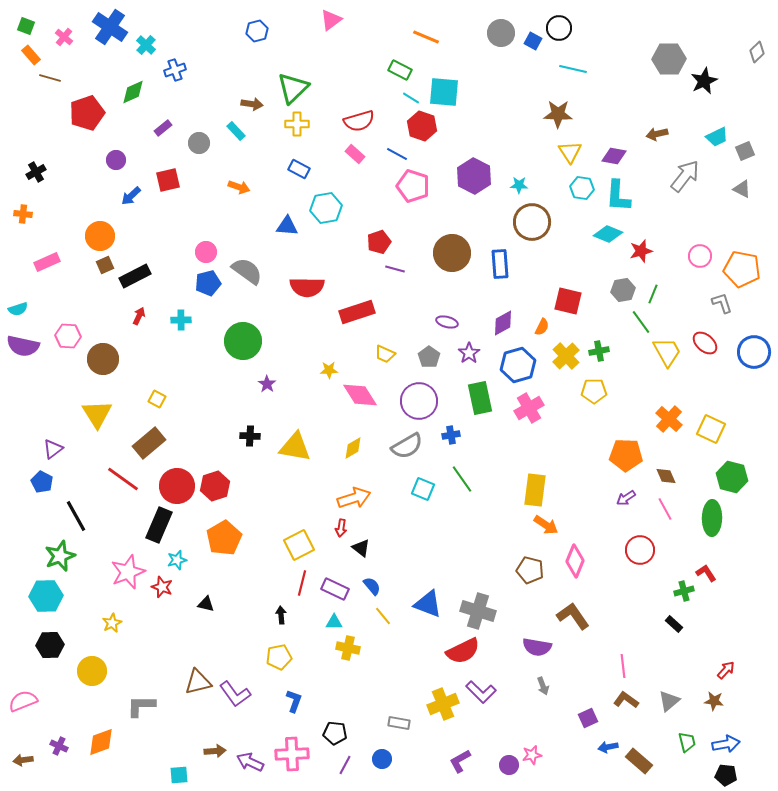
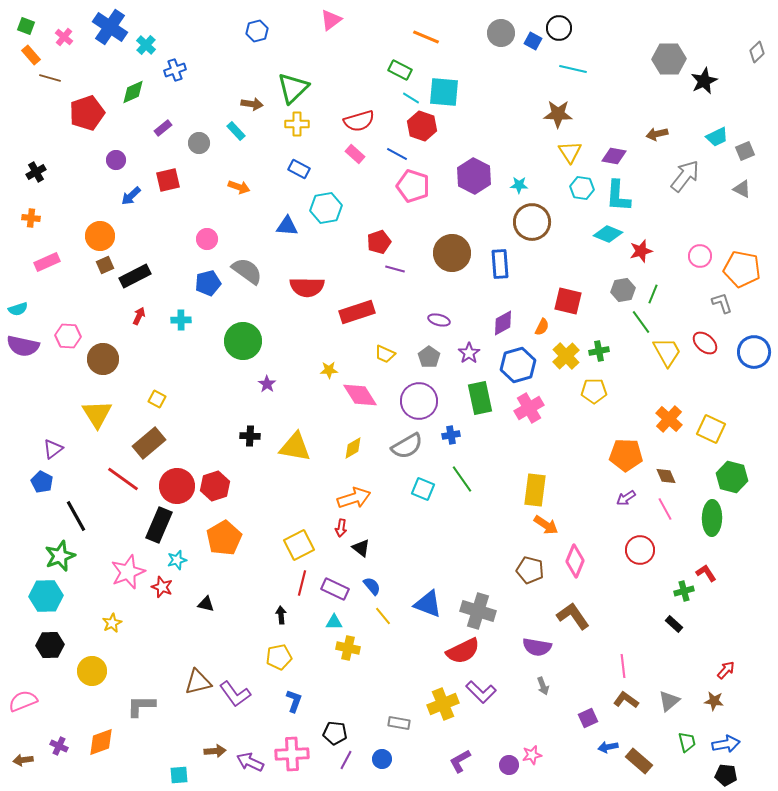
orange cross at (23, 214): moved 8 px right, 4 px down
pink circle at (206, 252): moved 1 px right, 13 px up
purple ellipse at (447, 322): moved 8 px left, 2 px up
purple line at (345, 765): moved 1 px right, 5 px up
